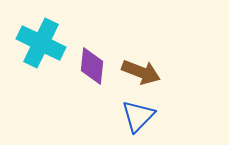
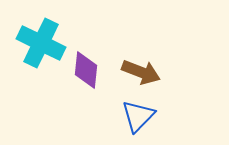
purple diamond: moved 6 px left, 4 px down
